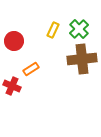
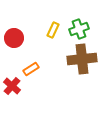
green cross: rotated 24 degrees clockwise
red circle: moved 3 px up
red cross: rotated 18 degrees clockwise
